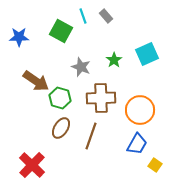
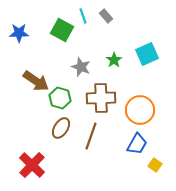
green square: moved 1 px right, 1 px up
blue star: moved 4 px up
